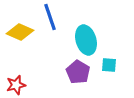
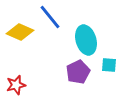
blue line: rotated 20 degrees counterclockwise
purple pentagon: rotated 15 degrees clockwise
